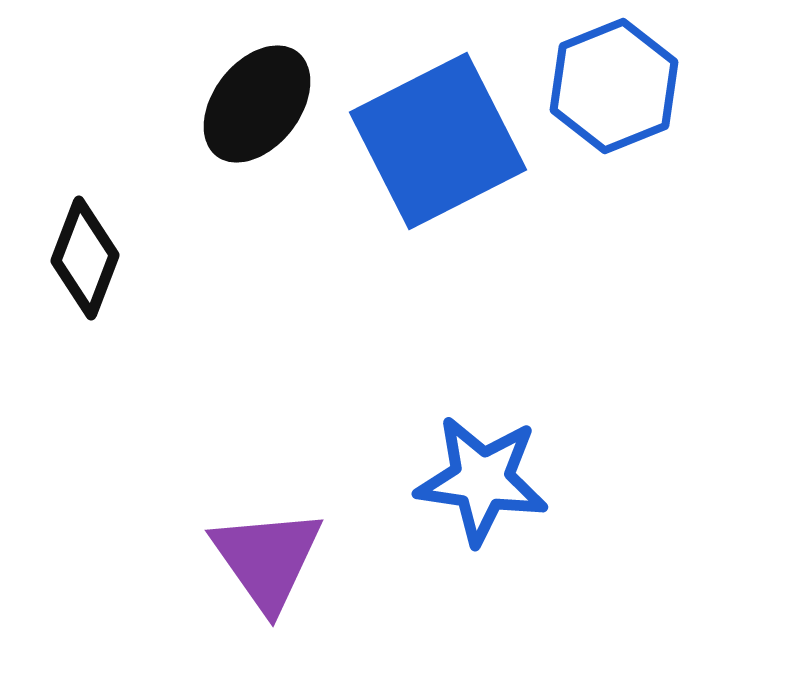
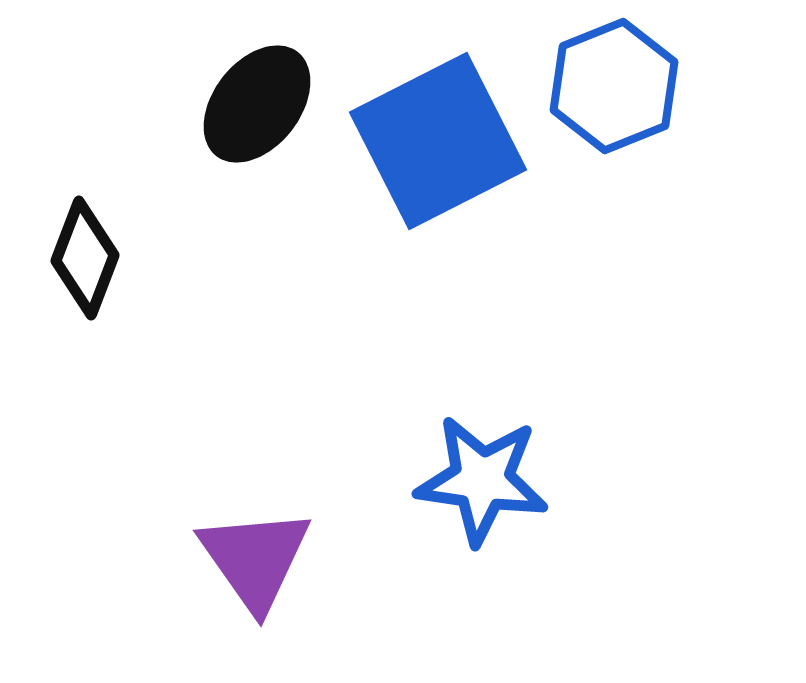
purple triangle: moved 12 px left
